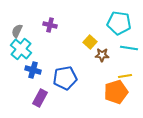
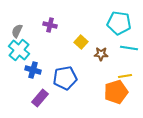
yellow square: moved 9 px left
cyan cross: moved 2 px left, 1 px down
brown star: moved 1 px left, 1 px up
purple rectangle: rotated 12 degrees clockwise
